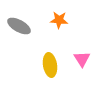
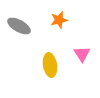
orange star: rotated 18 degrees counterclockwise
pink triangle: moved 5 px up
